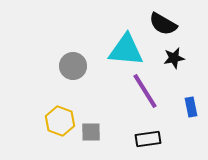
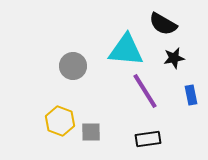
blue rectangle: moved 12 px up
